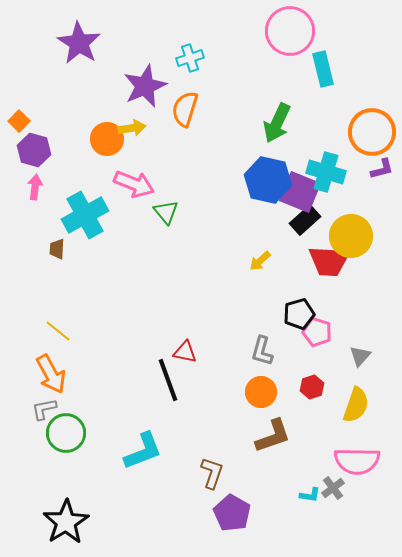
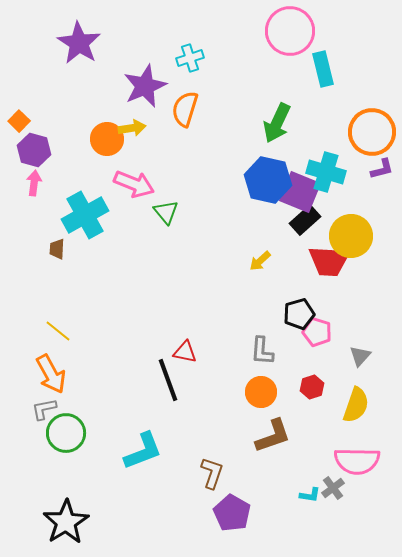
pink arrow at (35, 187): moved 1 px left, 4 px up
gray L-shape at (262, 351): rotated 12 degrees counterclockwise
